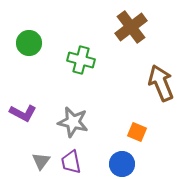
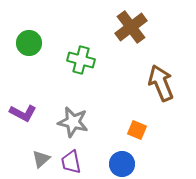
orange square: moved 2 px up
gray triangle: moved 2 px up; rotated 12 degrees clockwise
